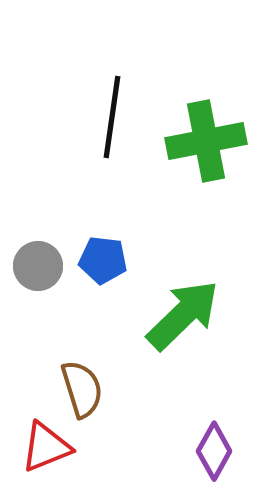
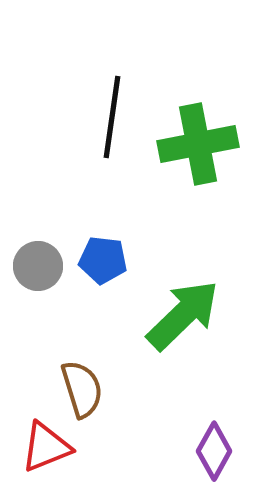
green cross: moved 8 px left, 3 px down
